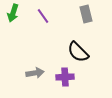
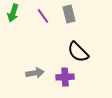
gray rectangle: moved 17 px left
